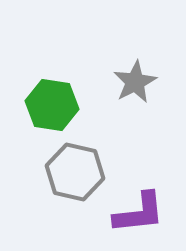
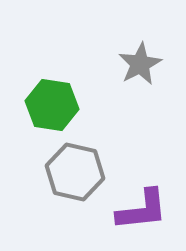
gray star: moved 5 px right, 18 px up
purple L-shape: moved 3 px right, 3 px up
